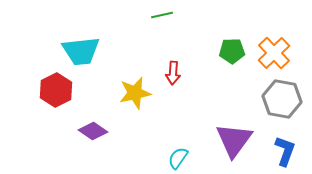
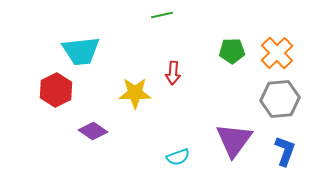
orange cross: moved 3 px right
yellow star: rotated 12 degrees clockwise
gray hexagon: moved 2 px left; rotated 15 degrees counterclockwise
cyan semicircle: moved 1 px up; rotated 145 degrees counterclockwise
